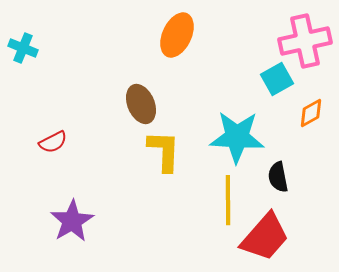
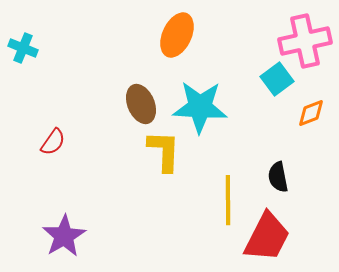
cyan square: rotated 8 degrees counterclockwise
orange diamond: rotated 8 degrees clockwise
cyan star: moved 37 px left, 30 px up
red semicircle: rotated 28 degrees counterclockwise
purple star: moved 8 px left, 15 px down
red trapezoid: moved 2 px right; rotated 14 degrees counterclockwise
